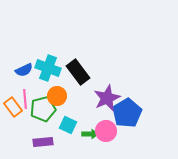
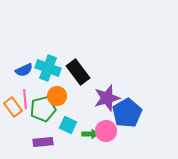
purple star: rotated 8 degrees clockwise
